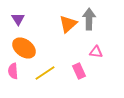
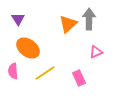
orange ellipse: moved 4 px right
pink triangle: rotated 32 degrees counterclockwise
pink rectangle: moved 7 px down
